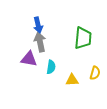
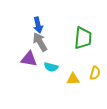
gray arrow: rotated 18 degrees counterclockwise
cyan semicircle: rotated 96 degrees clockwise
yellow triangle: moved 1 px right, 1 px up
